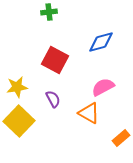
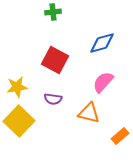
green cross: moved 4 px right
blue diamond: moved 1 px right, 1 px down
pink semicircle: moved 5 px up; rotated 20 degrees counterclockwise
purple semicircle: rotated 126 degrees clockwise
orange triangle: rotated 15 degrees counterclockwise
orange rectangle: moved 1 px left, 2 px up
